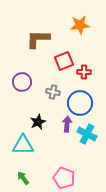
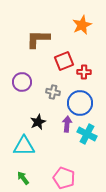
orange star: moved 2 px right; rotated 18 degrees counterclockwise
cyan triangle: moved 1 px right, 1 px down
